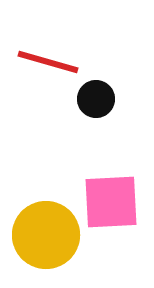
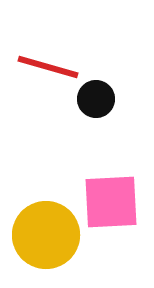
red line: moved 5 px down
